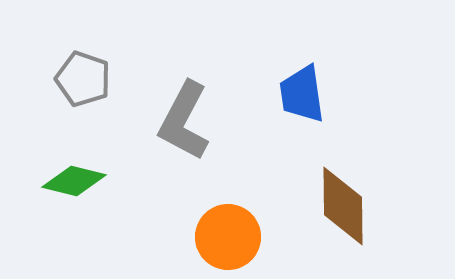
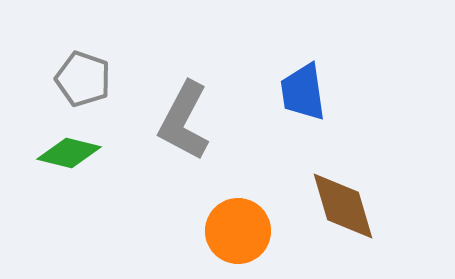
blue trapezoid: moved 1 px right, 2 px up
green diamond: moved 5 px left, 28 px up
brown diamond: rotated 16 degrees counterclockwise
orange circle: moved 10 px right, 6 px up
